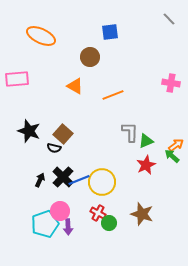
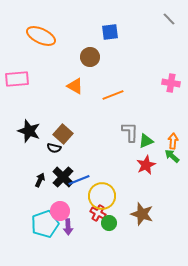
orange arrow: moved 3 px left, 4 px up; rotated 49 degrees counterclockwise
yellow circle: moved 14 px down
